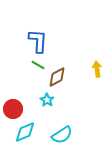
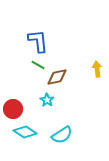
blue L-shape: rotated 10 degrees counterclockwise
brown diamond: rotated 15 degrees clockwise
cyan diamond: rotated 55 degrees clockwise
